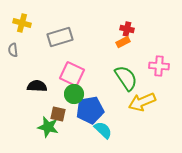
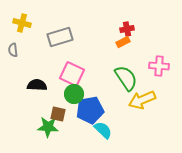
red cross: rotated 24 degrees counterclockwise
black semicircle: moved 1 px up
yellow arrow: moved 2 px up
green star: rotated 10 degrees counterclockwise
